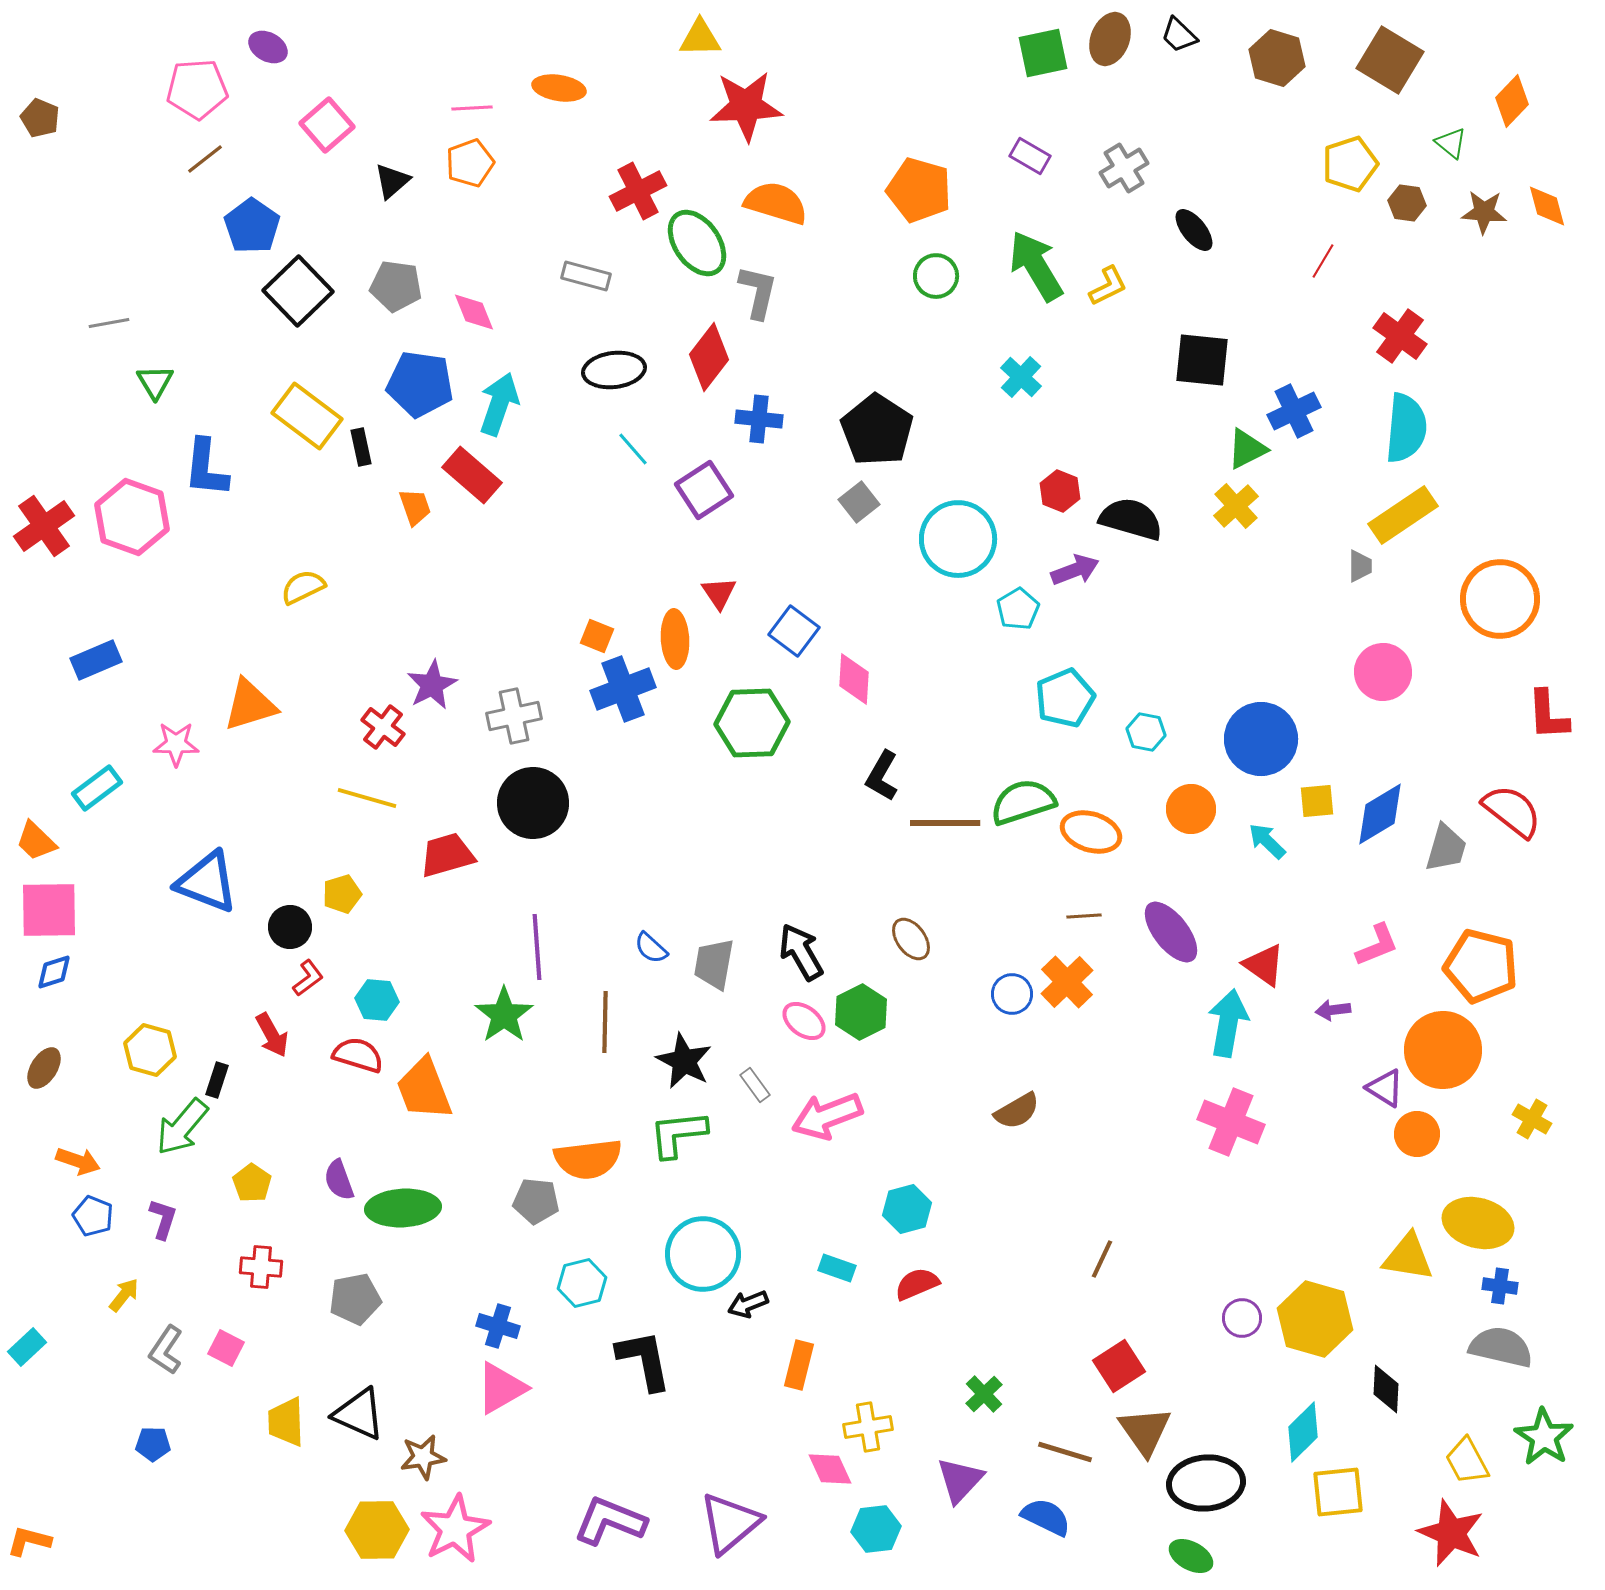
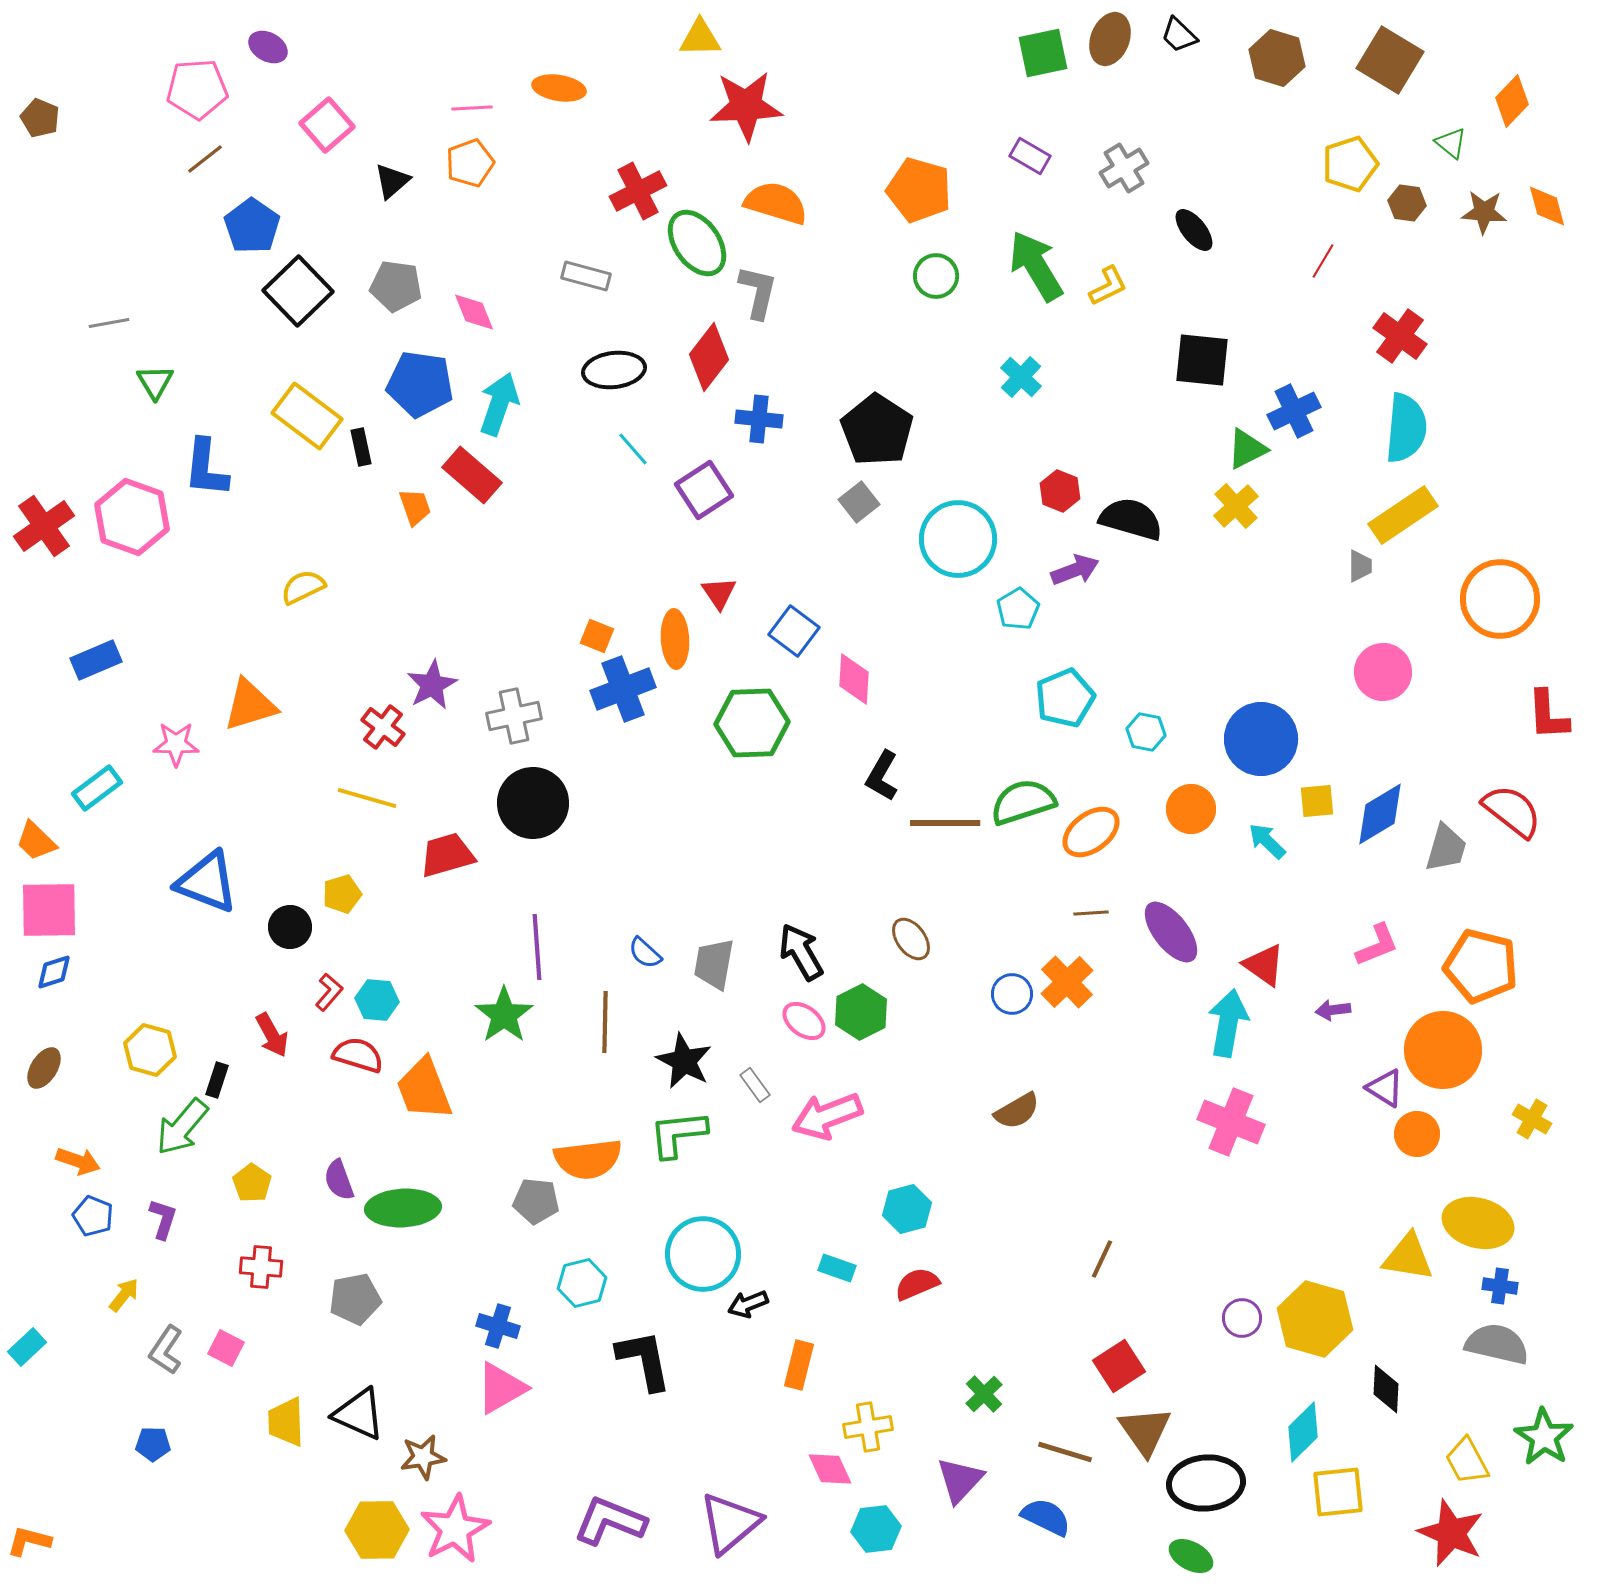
orange ellipse at (1091, 832): rotated 54 degrees counterclockwise
brown line at (1084, 916): moved 7 px right, 3 px up
blue semicircle at (651, 948): moved 6 px left, 5 px down
red L-shape at (308, 978): moved 21 px right, 14 px down; rotated 12 degrees counterclockwise
gray semicircle at (1501, 1347): moved 4 px left, 3 px up
